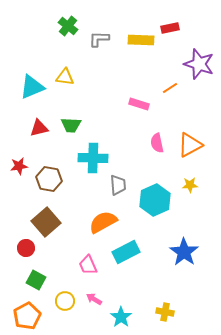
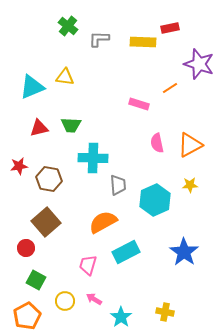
yellow rectangle: moved 2 px right, 2 px down
pink trapezoid: rotated 40 degrees clockwise
